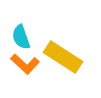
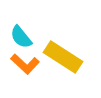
cyan semicircle: rotated 20 degrees counterclockwise
